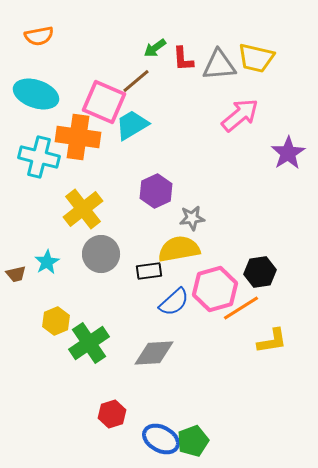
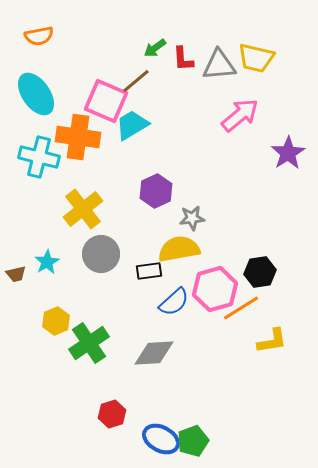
cyan ellipse: rotated 36 degrees clockwise
pink square: moved 2 px right, 1 px up
